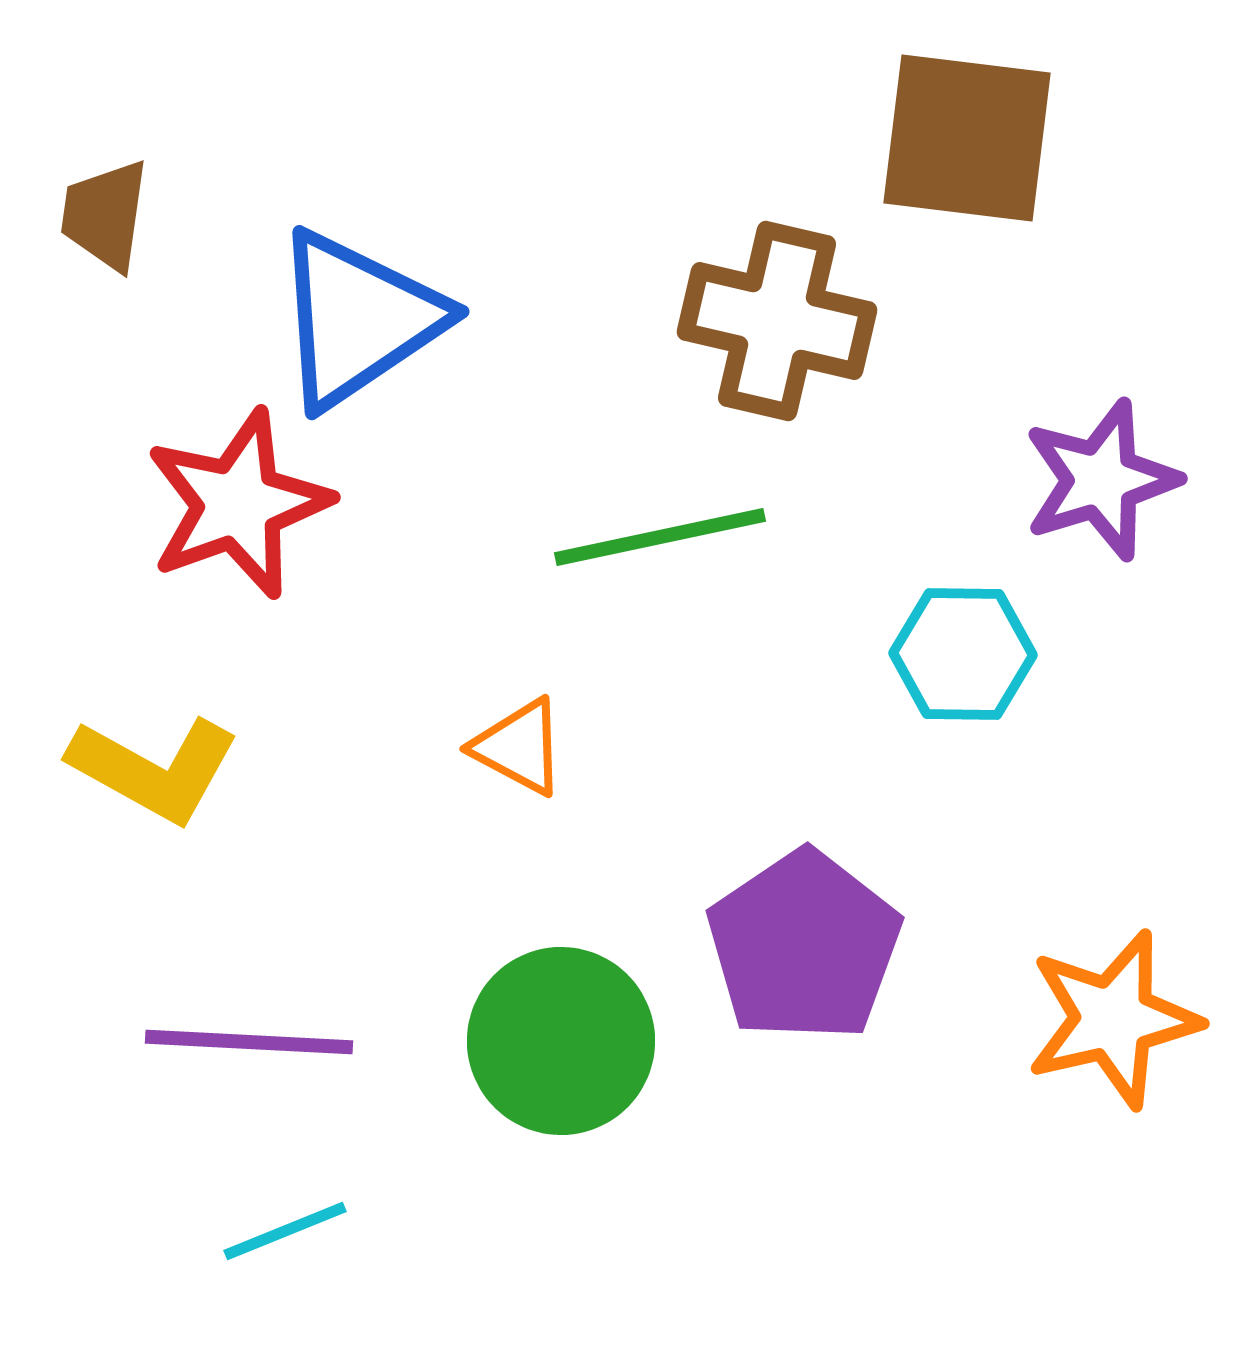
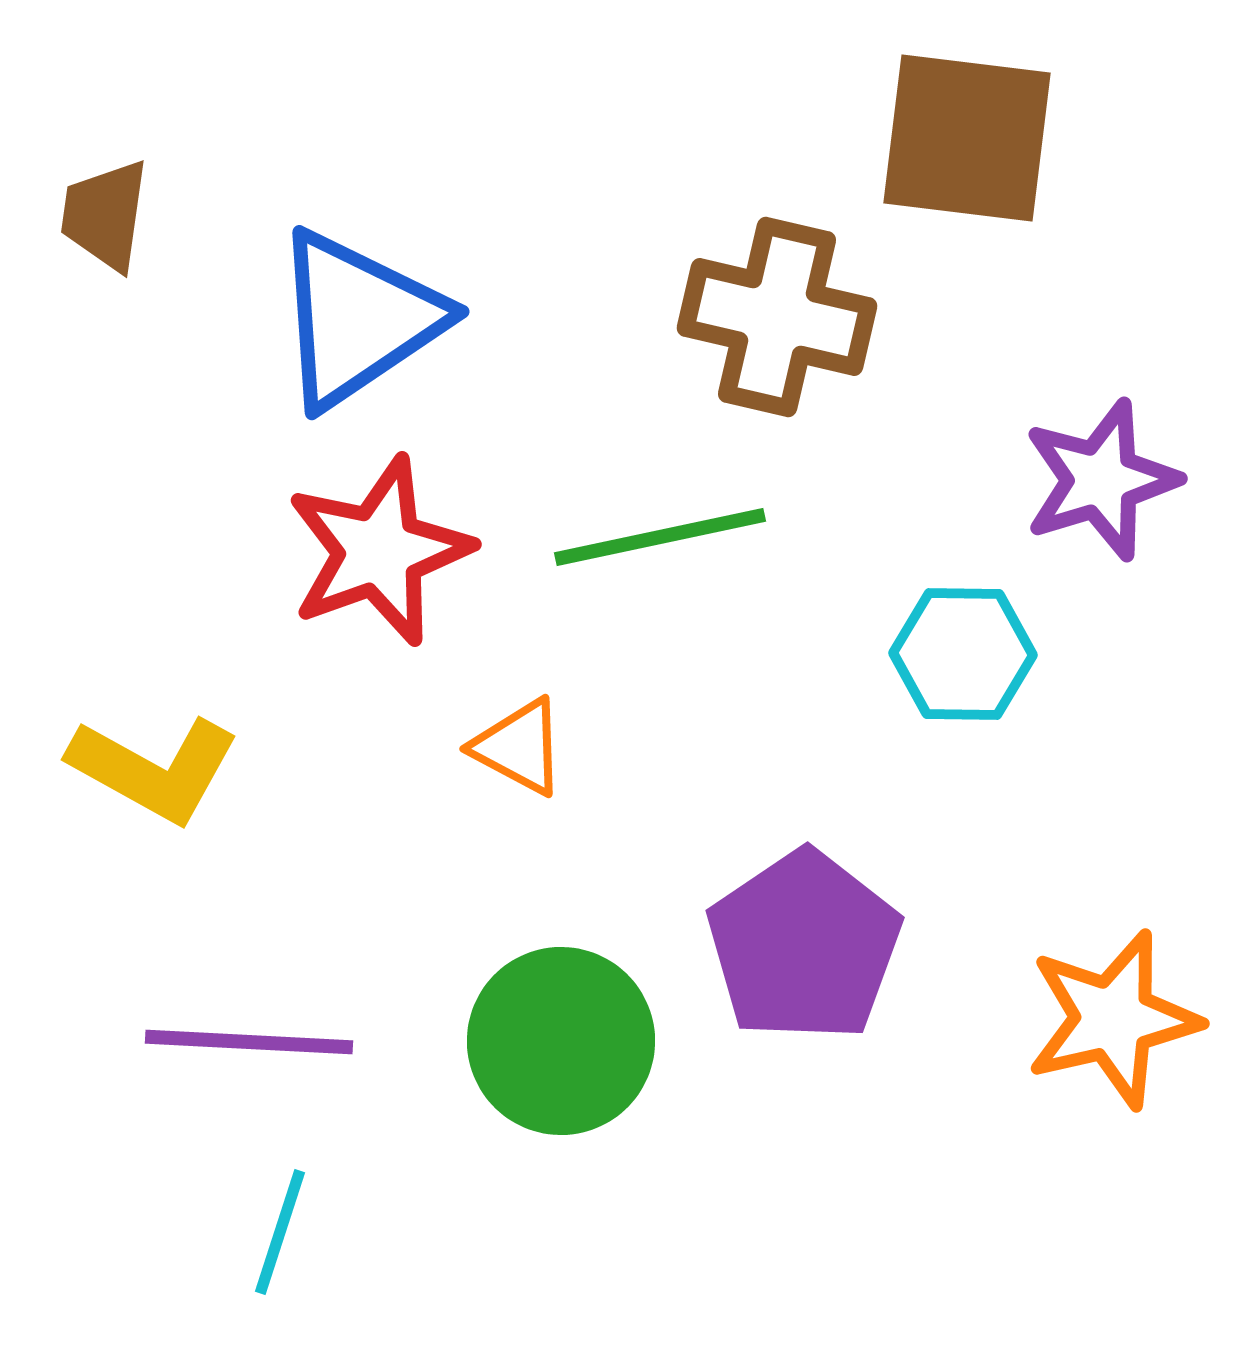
brown cross: moved 4 px up
red star: moved 141 px right, 47 px down
cyan line: moved 5 px left, 1 px down; rotated 50 degrees counterclockwise
